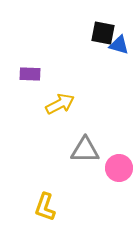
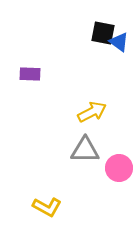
blue triangle: moved 3 px up; rotated 20 degrees clockwise
yellow arrow: moved 32 px right, 8 px down
yellow L-shape: moved 2 px right; rotated 80 degrees counterclockwise
